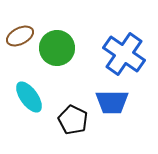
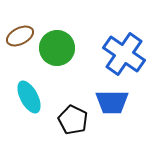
cyan ellipse: rotated 8 degrees clockwise
